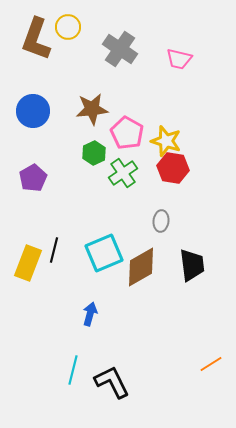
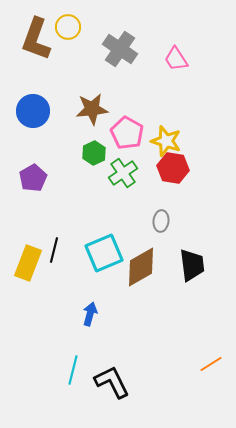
pink trapezoid: moved 3 px left; rotated 44 degrees clockwise
